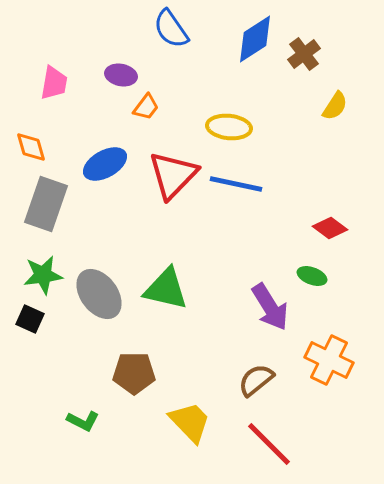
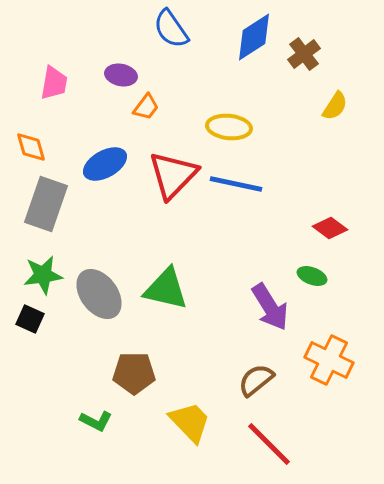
blue diamond: moved 1 px left, 2 px up
green L-shape: moved 13 px right
